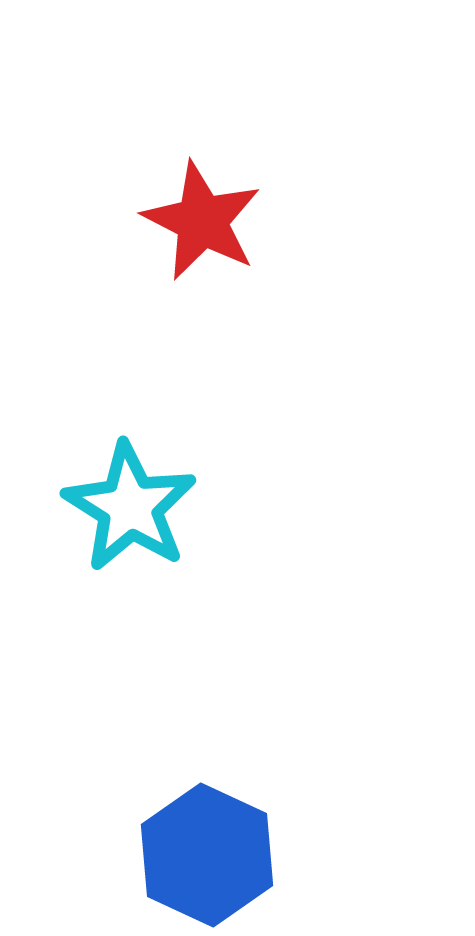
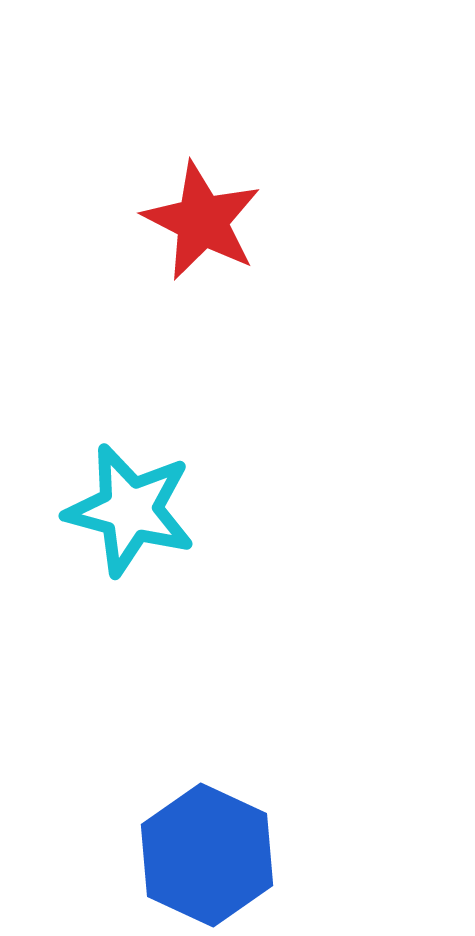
cyan star: moved 3 px down; rotated 17 degrees counterclockwise
